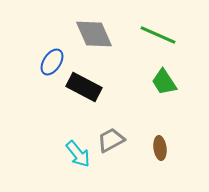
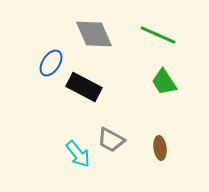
blue ellipse: moved 1 px left, 1 px down
gray trapezoid: rotated 124 degrees counterclockwise
